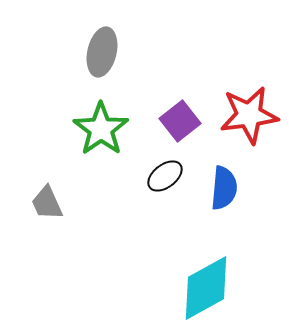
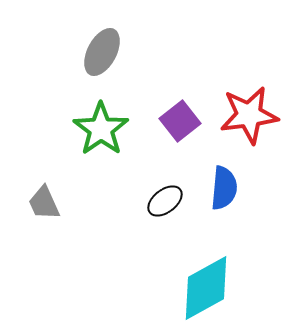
gray ellipse: rotated 15 degrees clockwise
black ellipse: moved 25 px down
gray trapezoid: moved 3 px left
